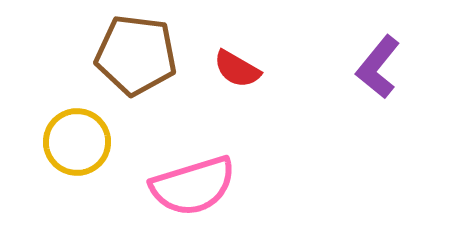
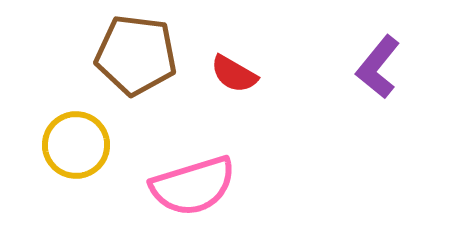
red semicircle: moved 3 px left, 5 px down
yellow circle: moved 1 px left, 3 px down
